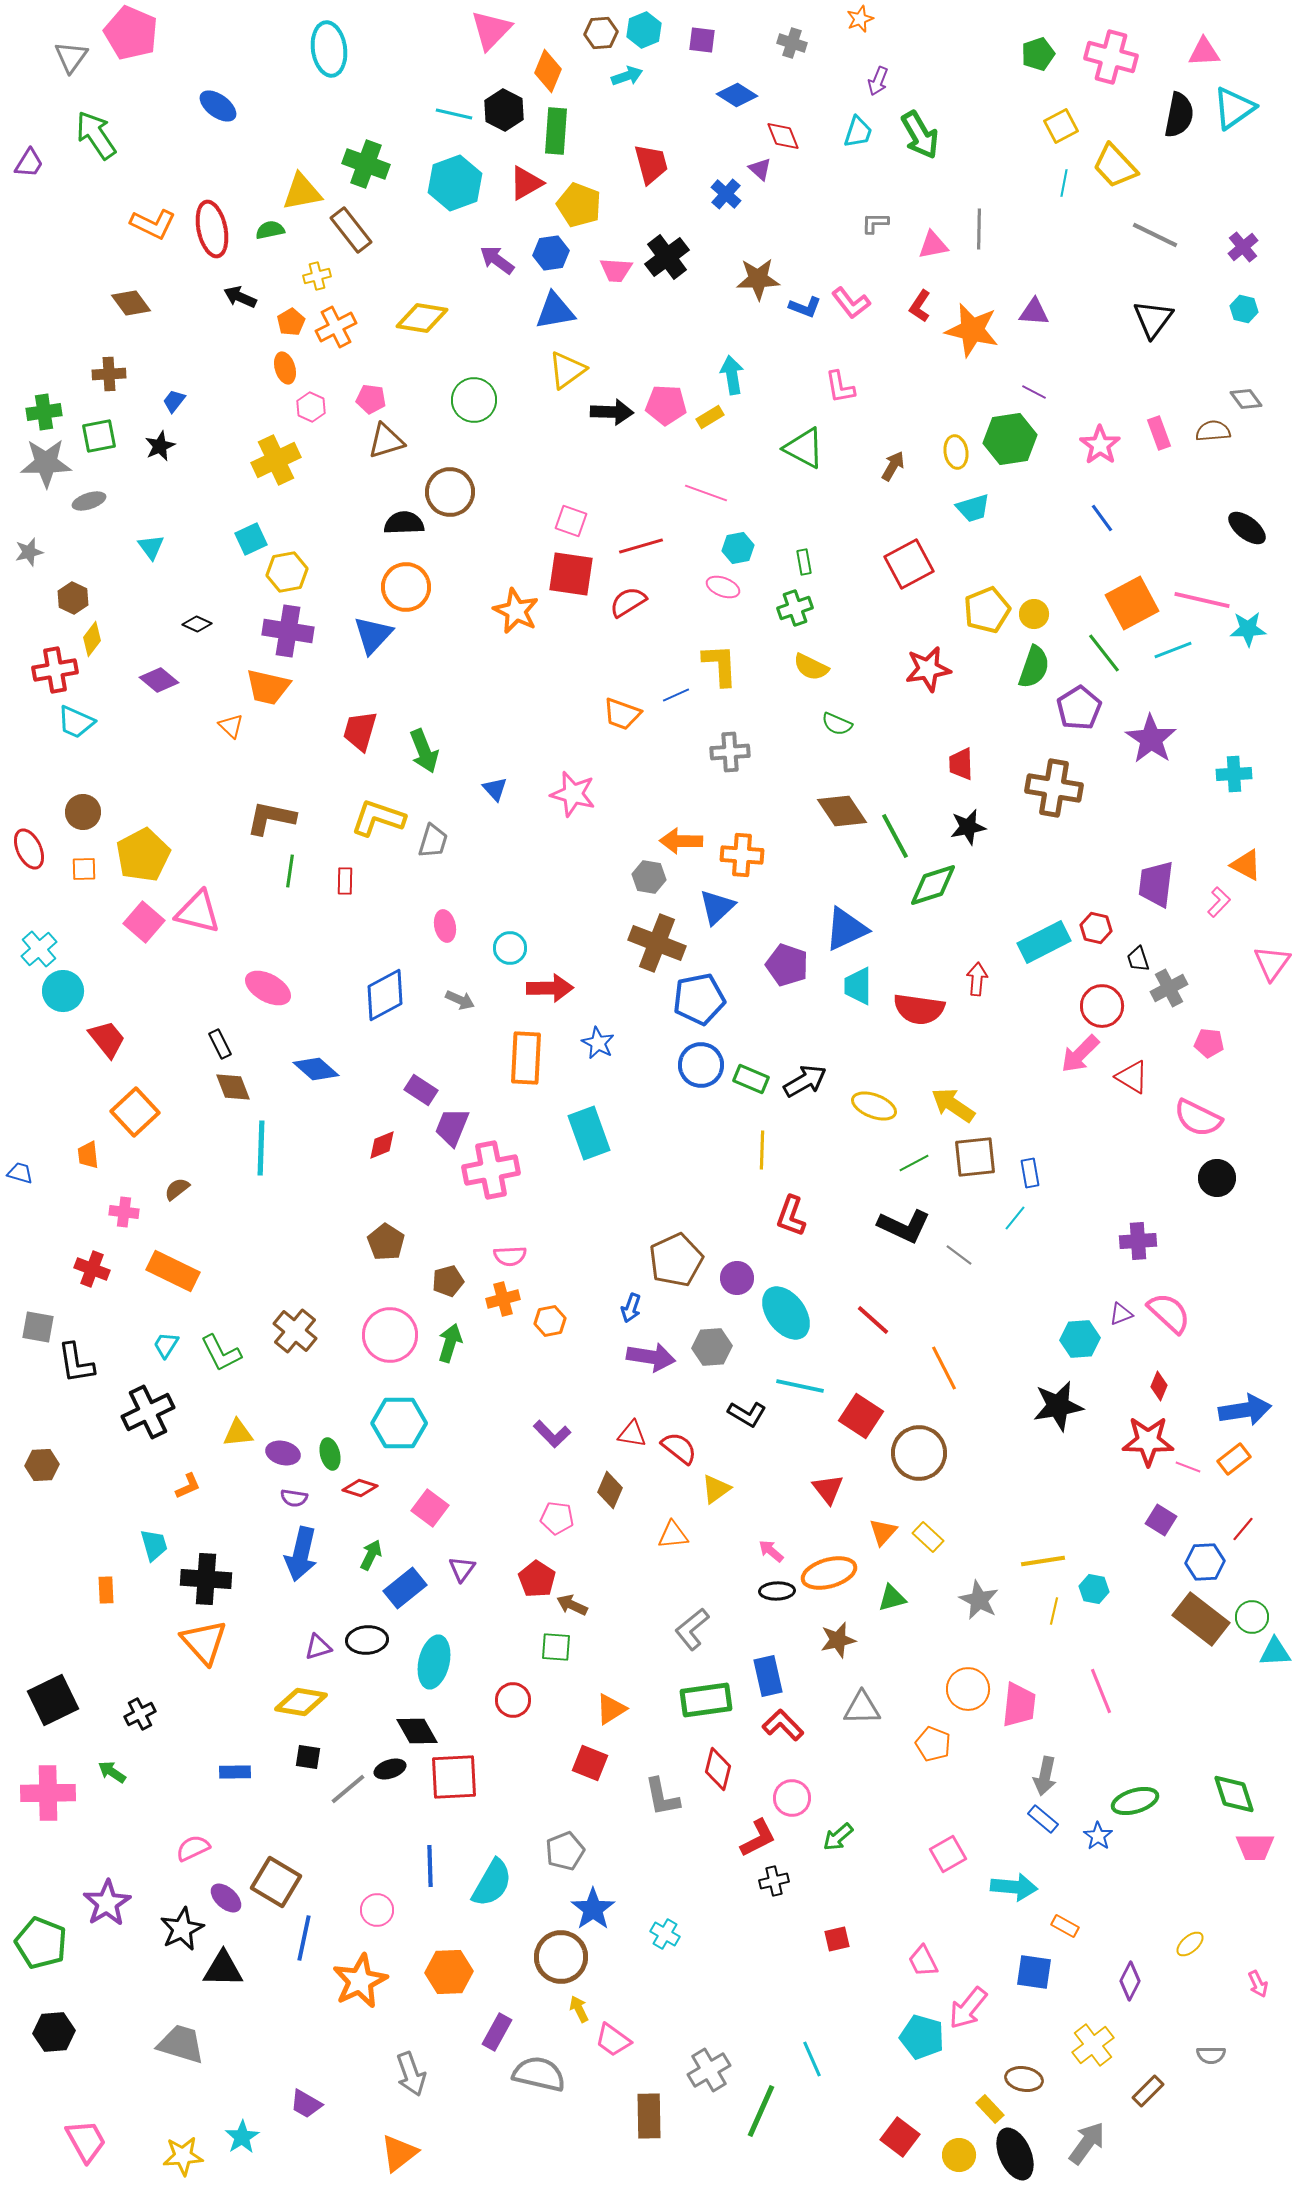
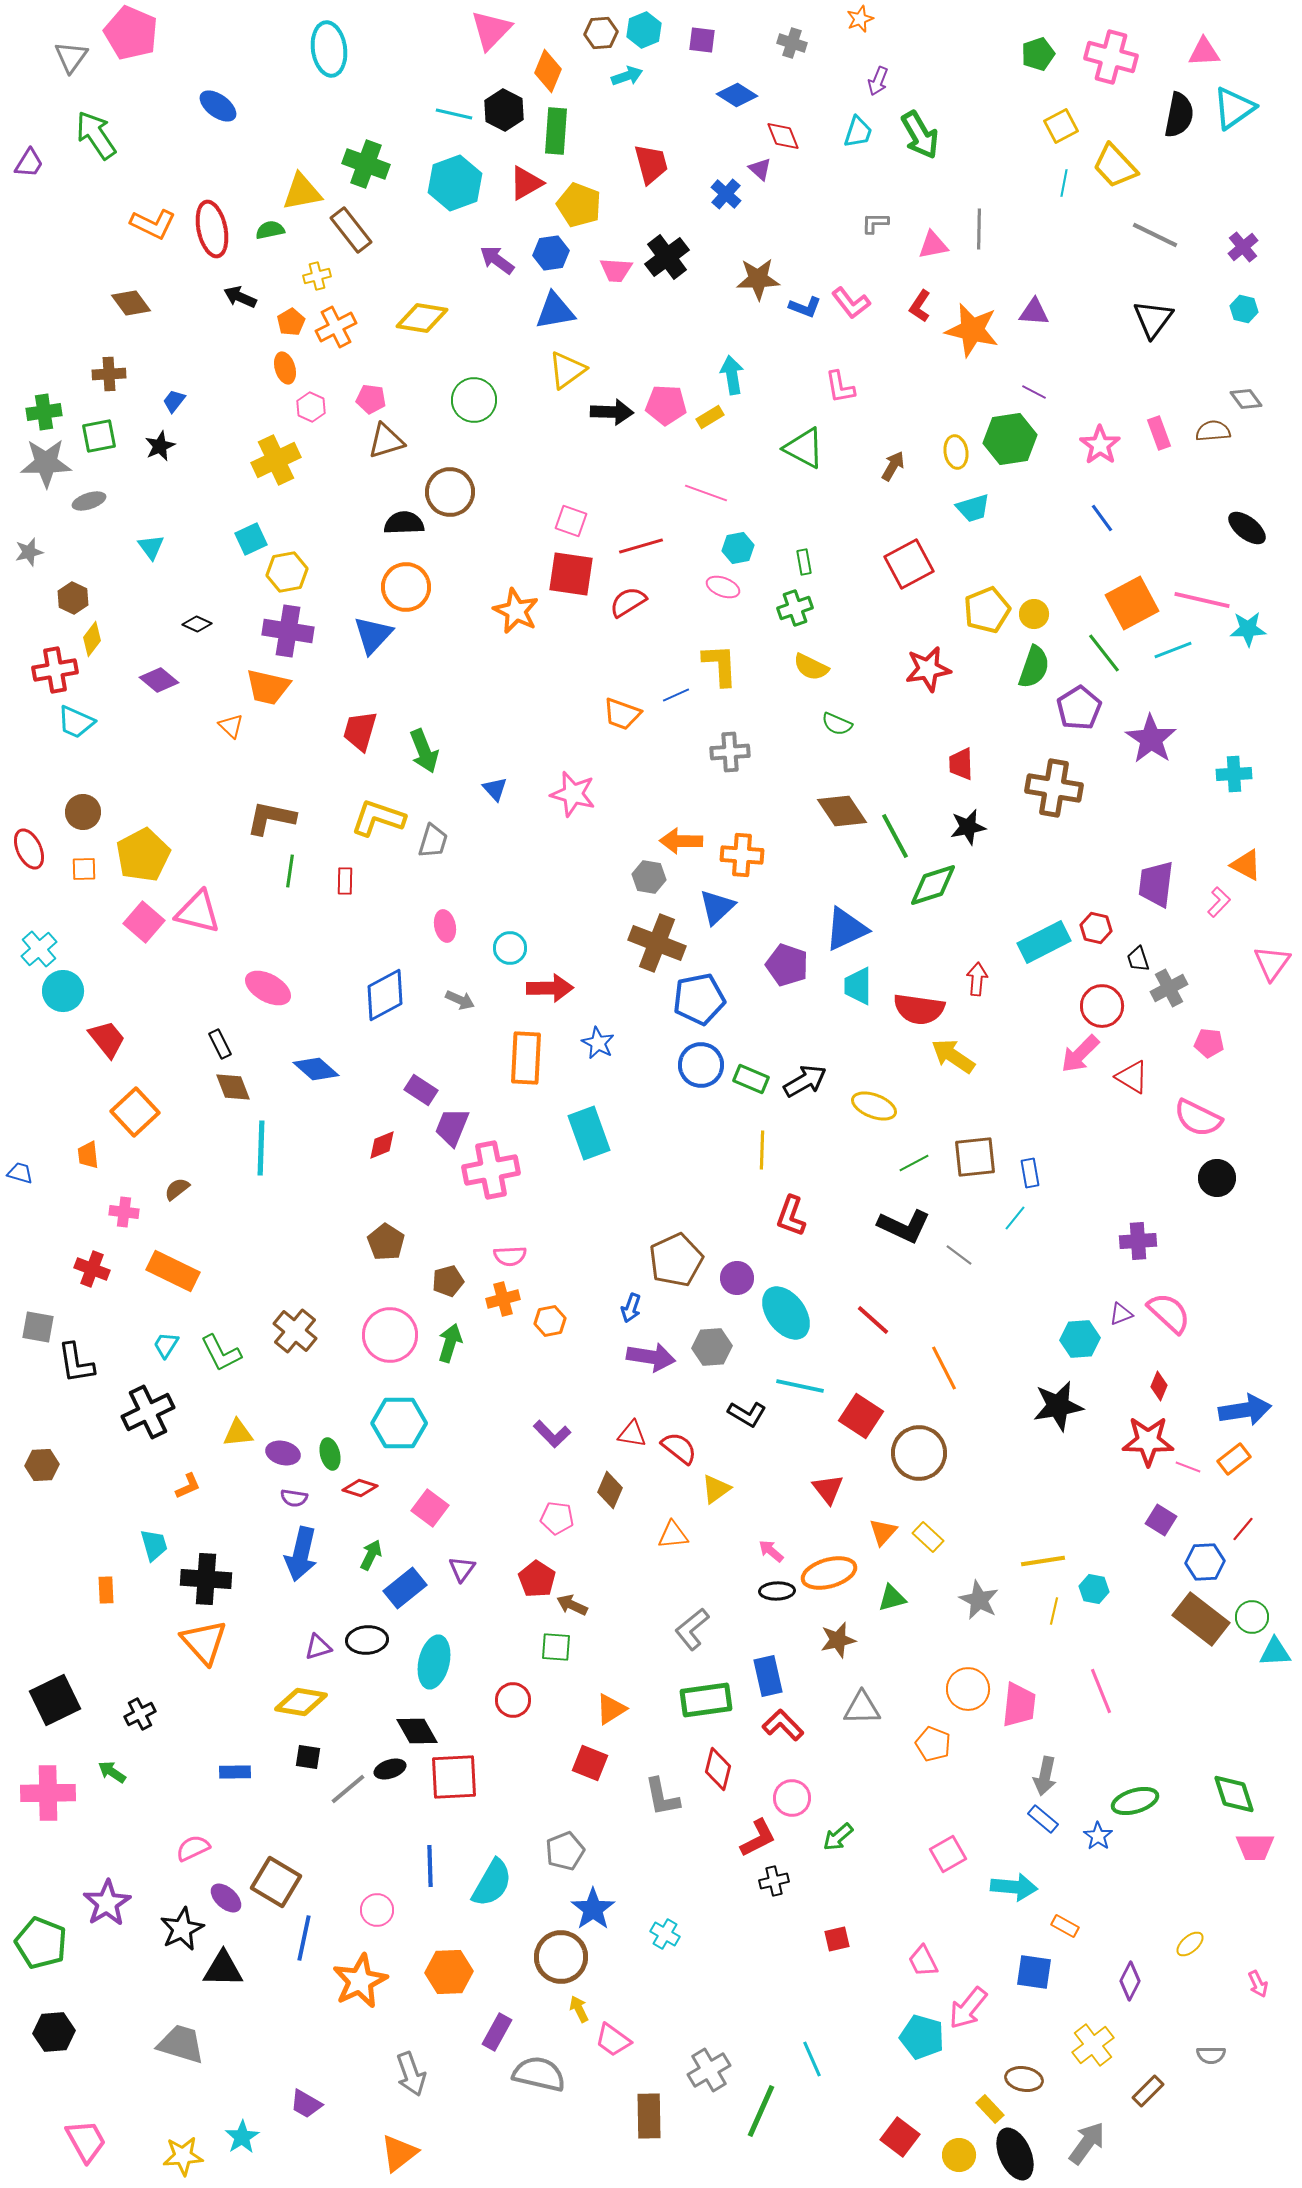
yellow arrow at (953, 1105): moved 49 px up
black square at (53, 1700): moved 2 px right
